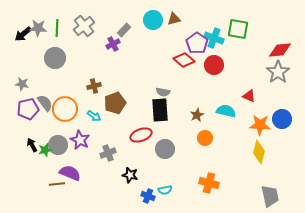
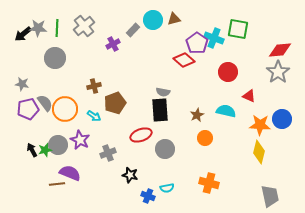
gray rectangle at (124, 30): moved 9 px right
red circle at (214, 65): moved 14 px right, 7 px down
black arrow at (32, 145): moved 5 px down
cyan semicircle at (165, 190): moved 2 px right, 2 px up
